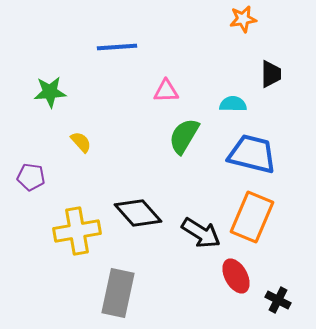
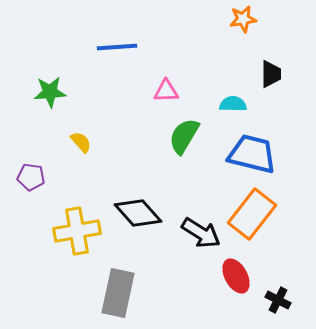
orange rectangle: moved 3 px up; rotated 15 degrees clockwise
